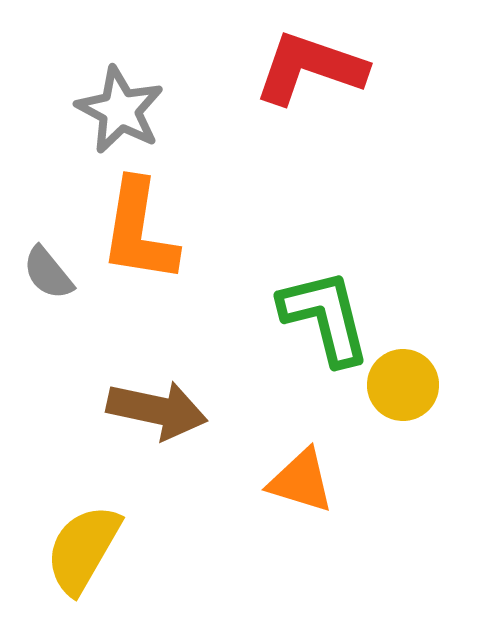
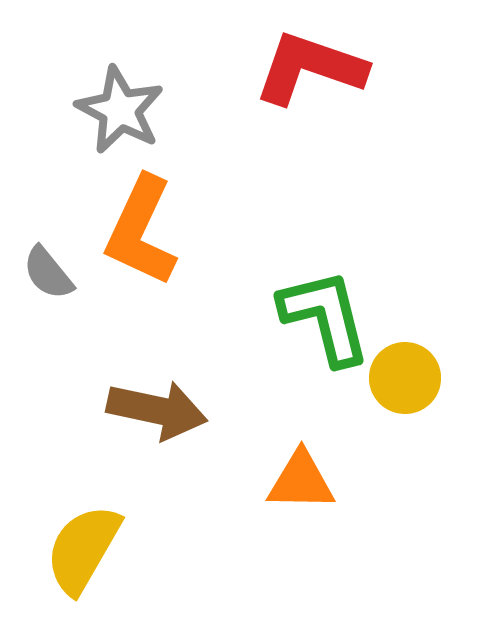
orange L-shape: moved 2 px right; rotated 16 degrees clockwise
yellow circle: moved 2 px right, 7 px up
orange triangle: rotated 16 degrees counterclockwise
